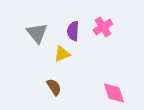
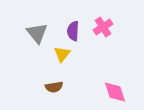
yellow triangle: rotated 30 degrees counterclockwise
brown semicircle: rotated 114 degrees clockwise
pink diamond: moved 1 px right, 1 px up
